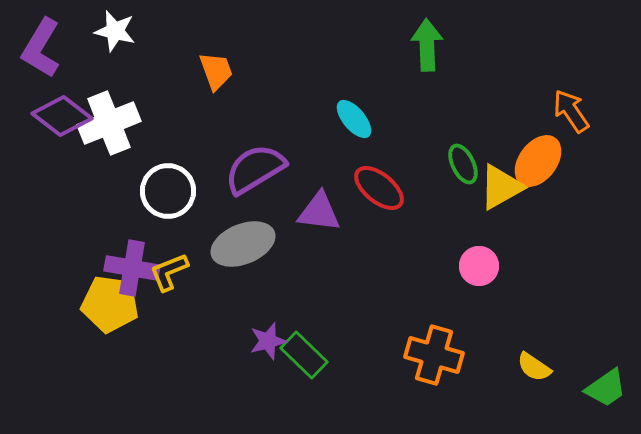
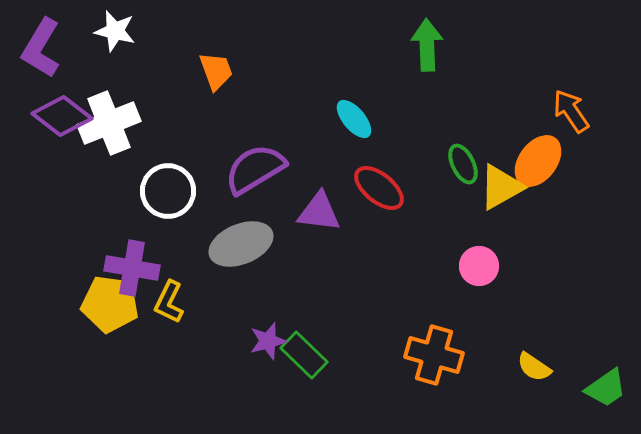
gray ellipse: moved 2 px left
yellow L-shape: moved 30 px down; rotated 42 degrees counterclockwise
